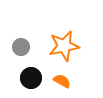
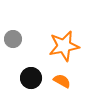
gray circle: moved 8 px left, 8 px up
